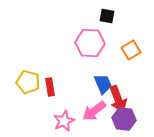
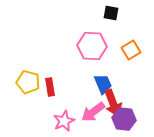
black square: moved 4 px right, 3 px up
pink hexagon: moved 2 px right, 3 px down
red arrow: moved 5 px left, 4 px down
pink arrow: moved 1 px left, 1 px down
